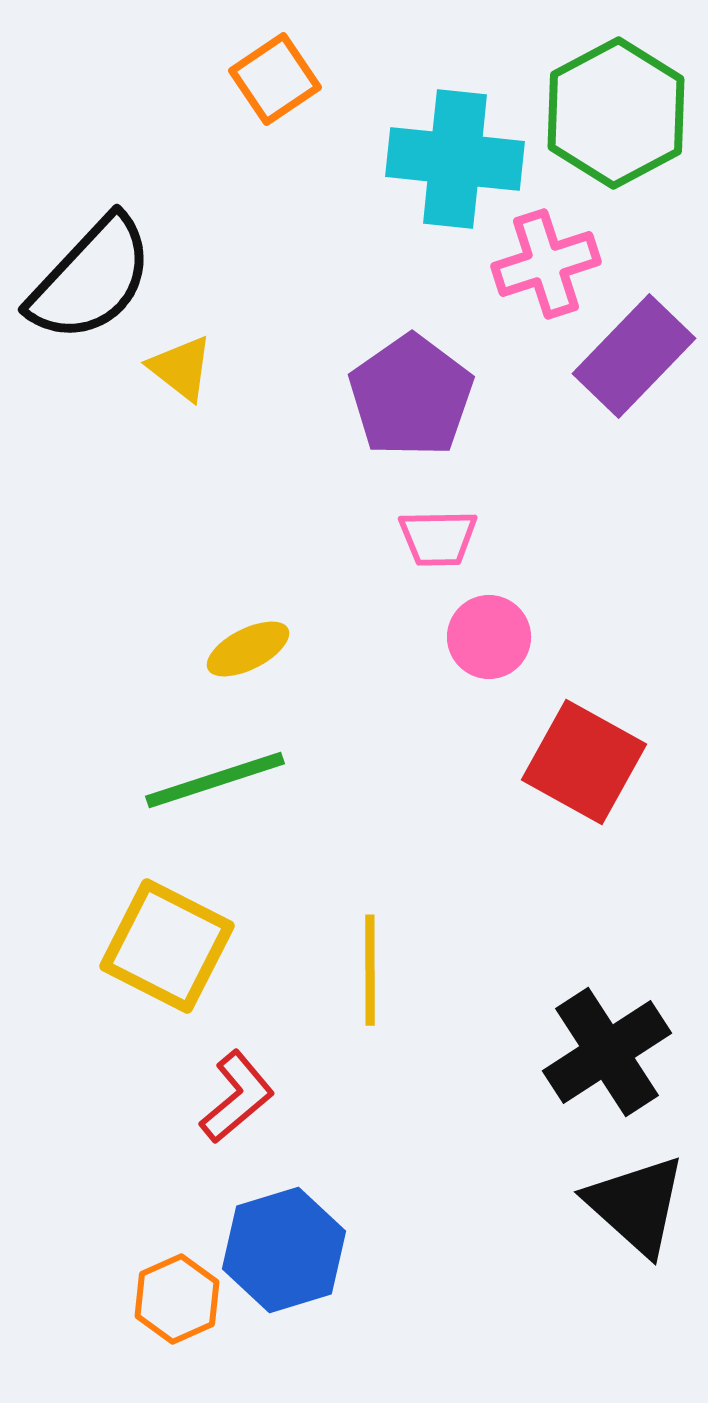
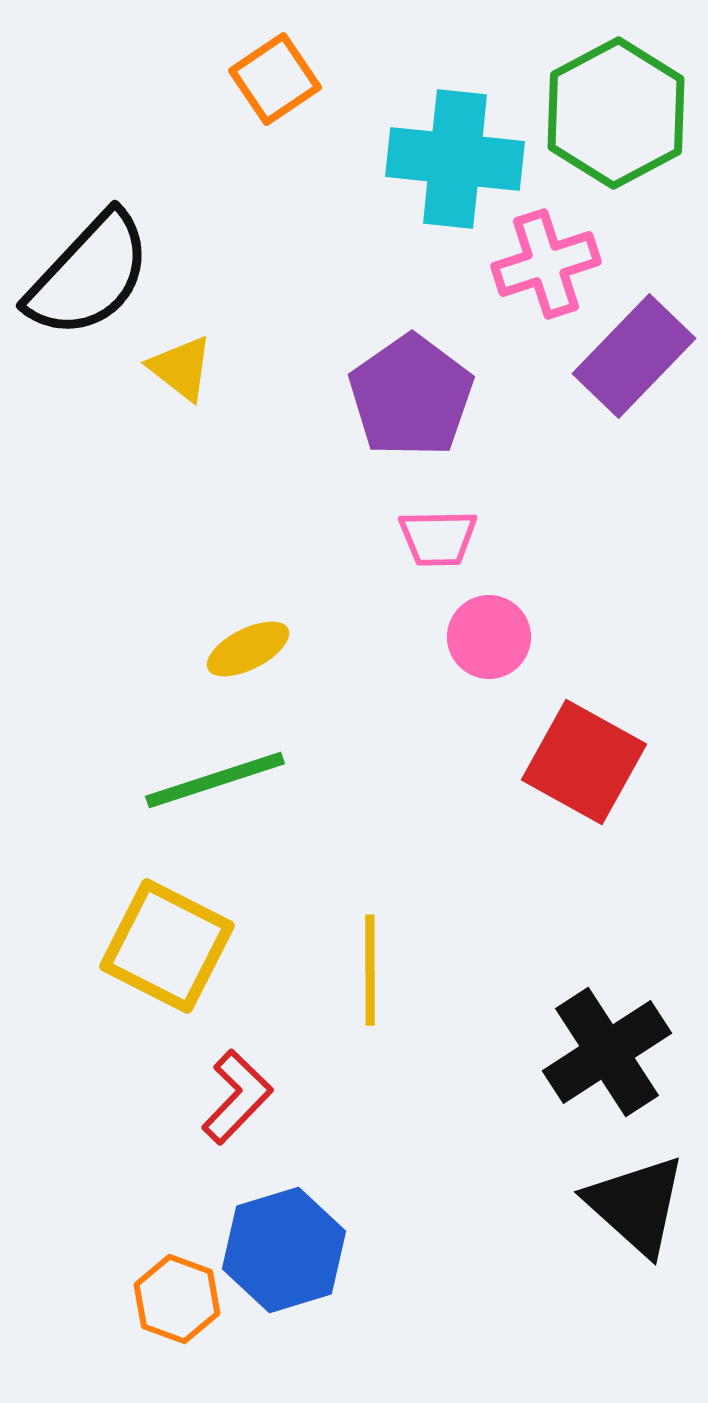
black semicircle: moved 2 px left, 4 px up
red L-shape: rotated 6 degrees counterclockwise
orange hexagon: rotated 16 degrees counterclockwise
